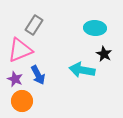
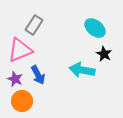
cyan ellipse: rotated 35 degrees clockwise
